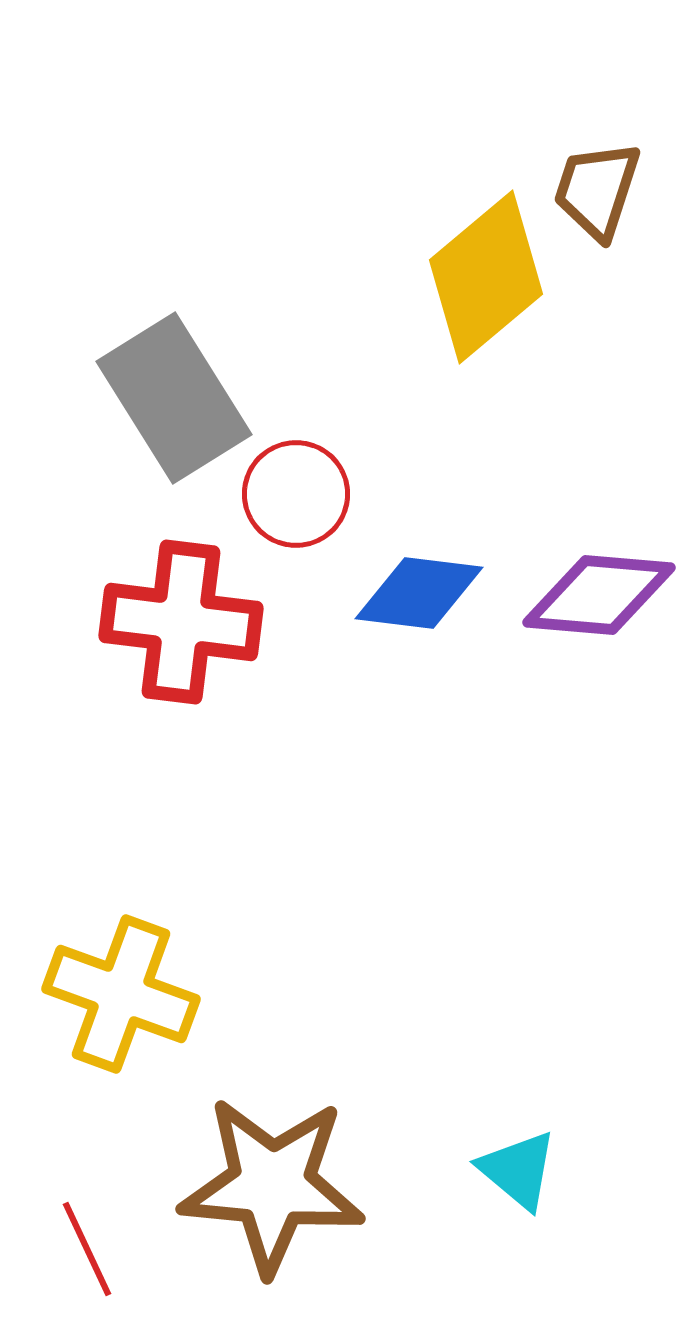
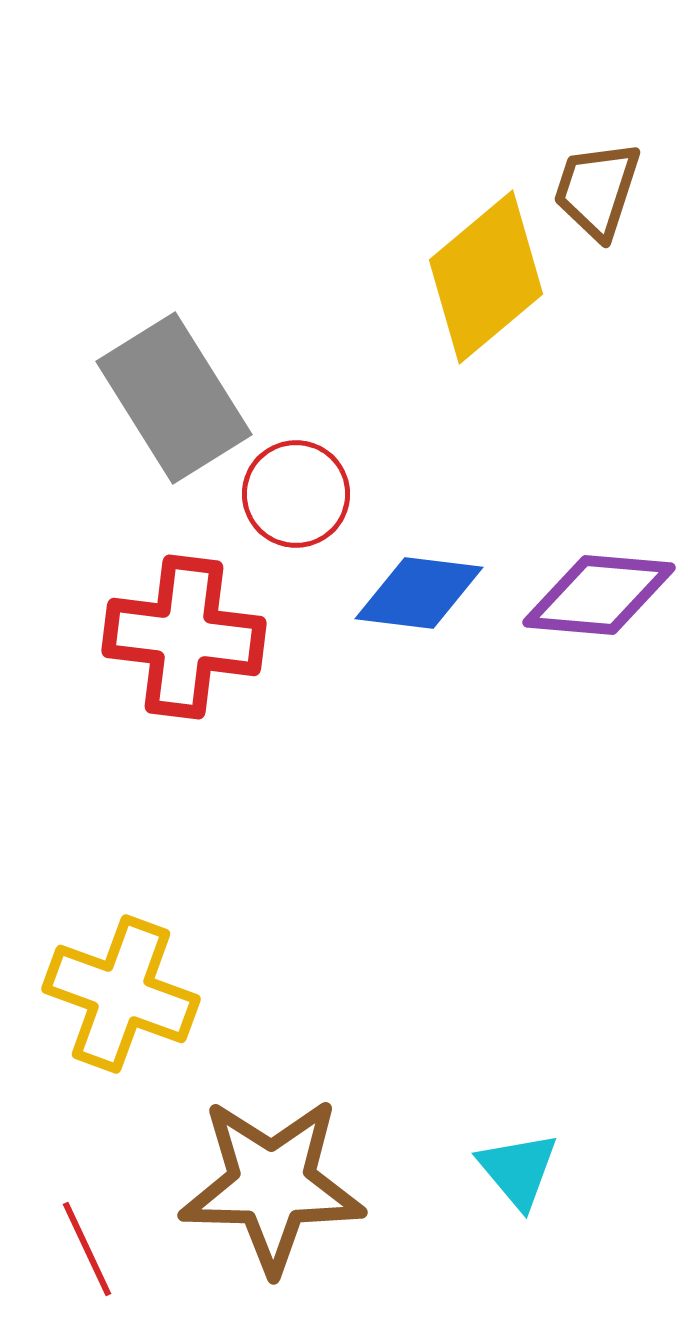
red cross: moved 3 px right, 15 px down
cyan triangle: rotated 10 degrees clockwise
brown star: rotated 4 degrees counterclockwise
